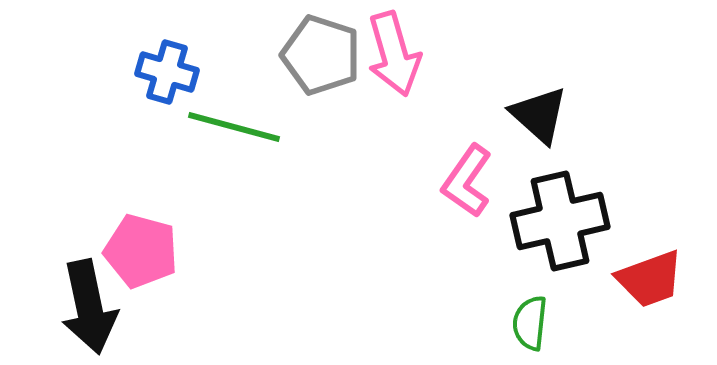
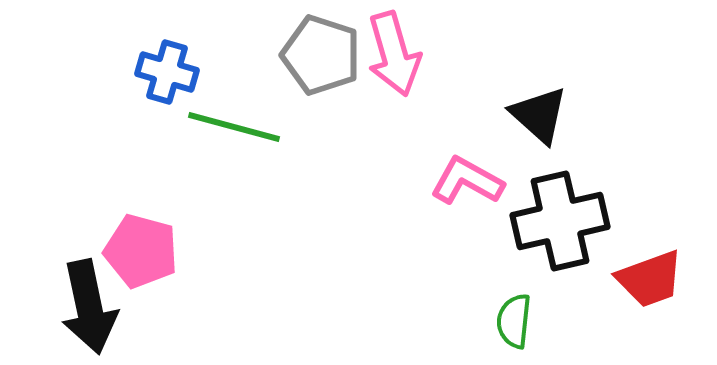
pink L-shape: rotated 84 degrees clockwise
green semicircle: moved 16 px left, 2 px up
